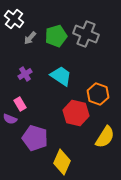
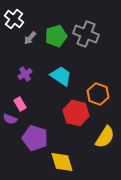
yellow diamond: rotated 40 degrees counterclockwise
